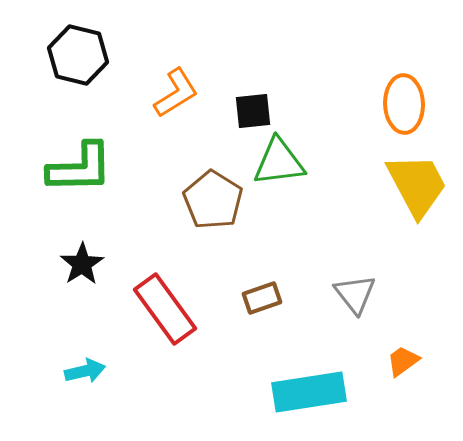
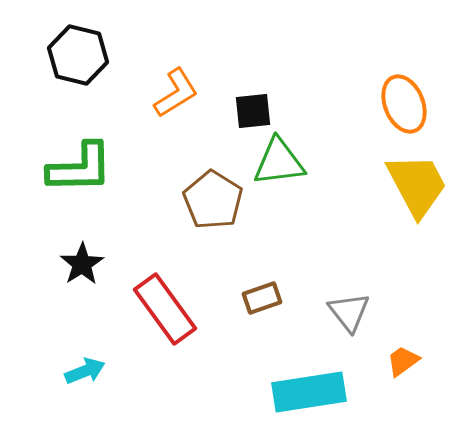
orange ellipse: rotated 20 degrees counterclockwise
gray triangle: moved 6 px left, 18 px down
cyan arrow: rotated 9 degrees counterclockwise
